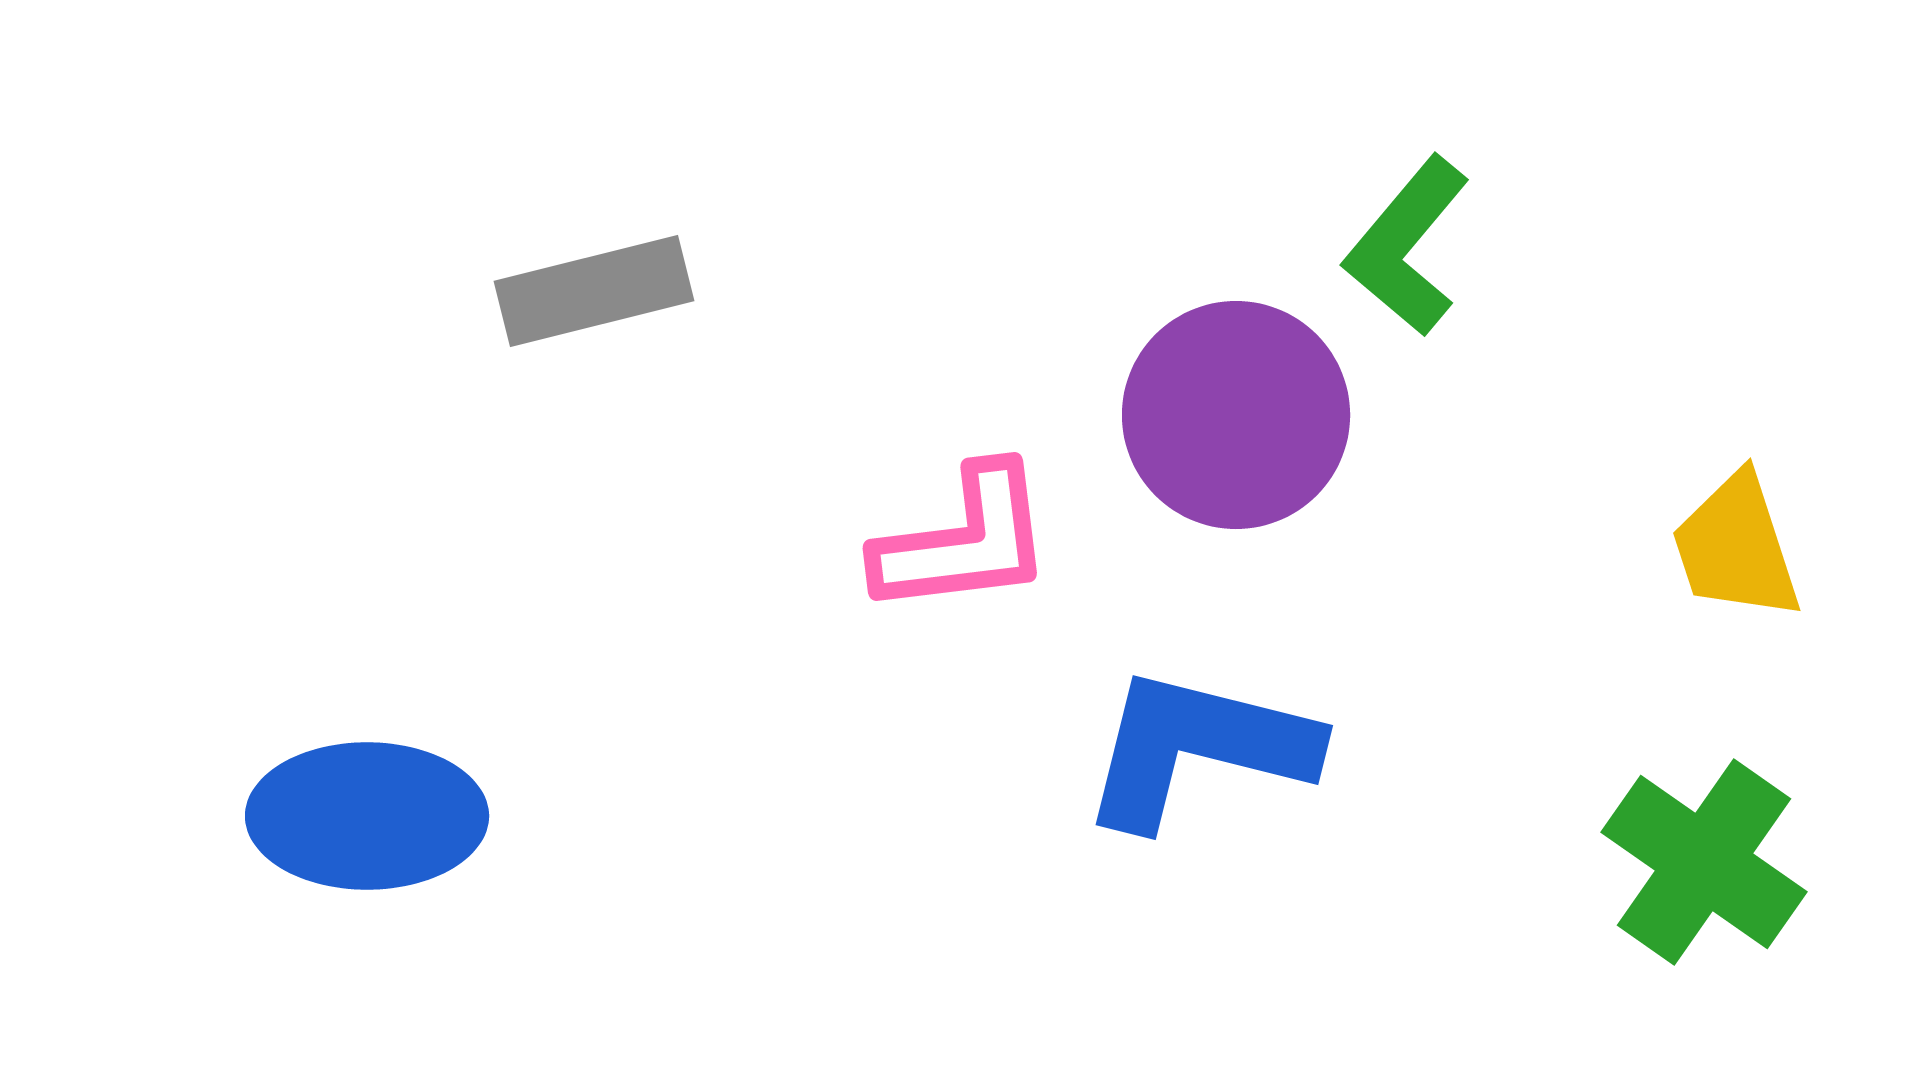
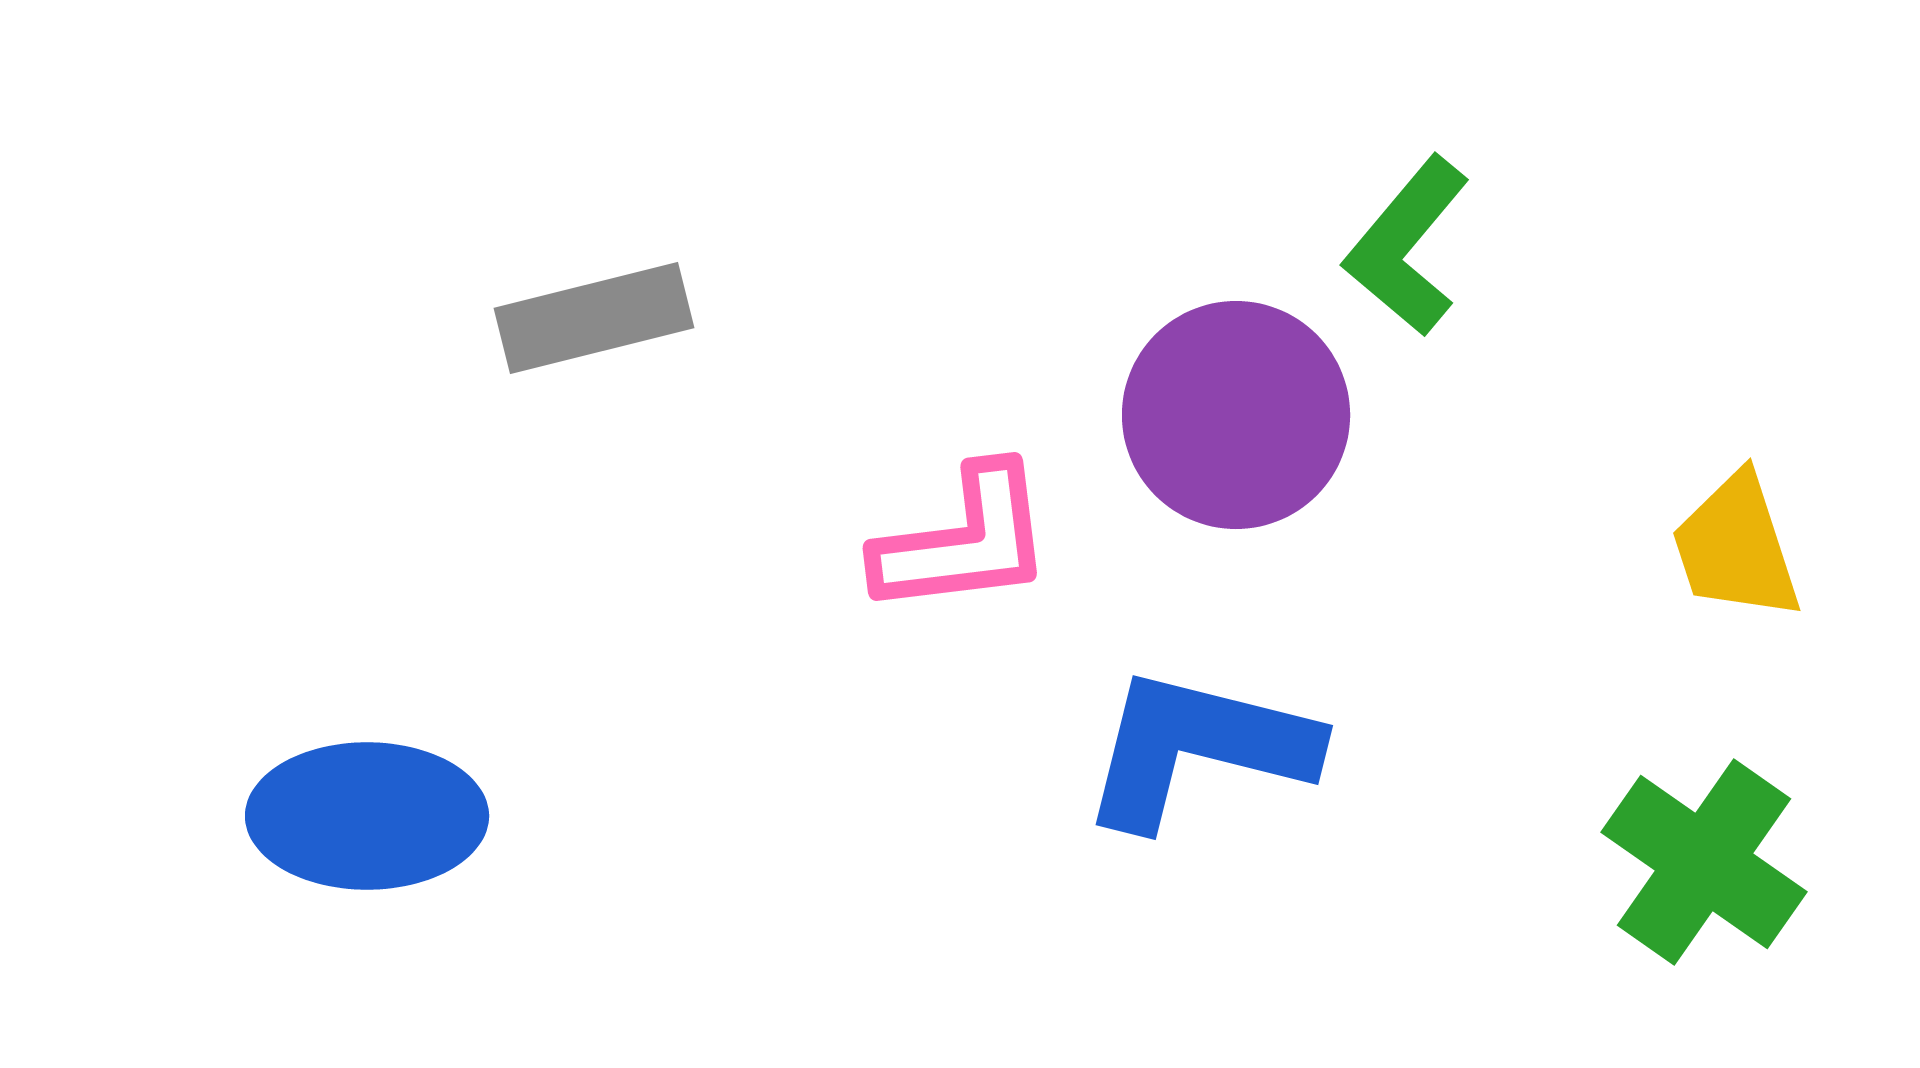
gray rectangle: moved 27 px down
